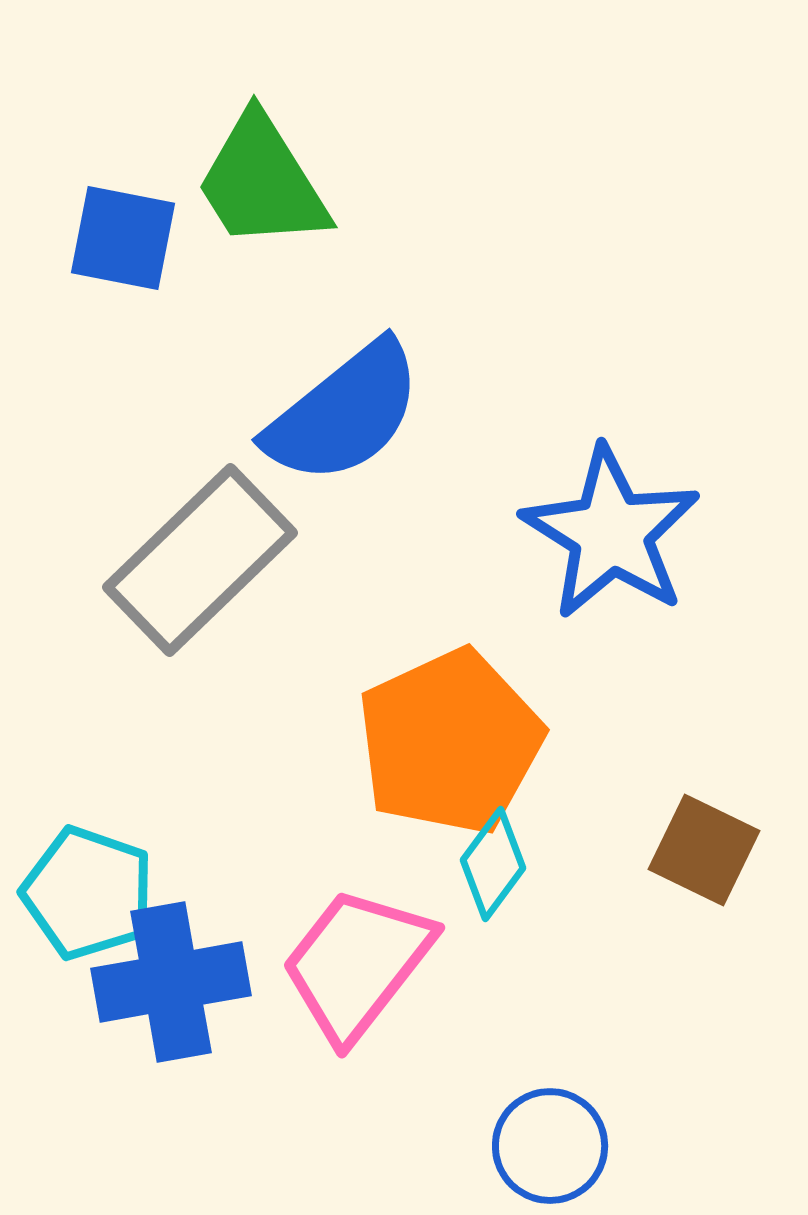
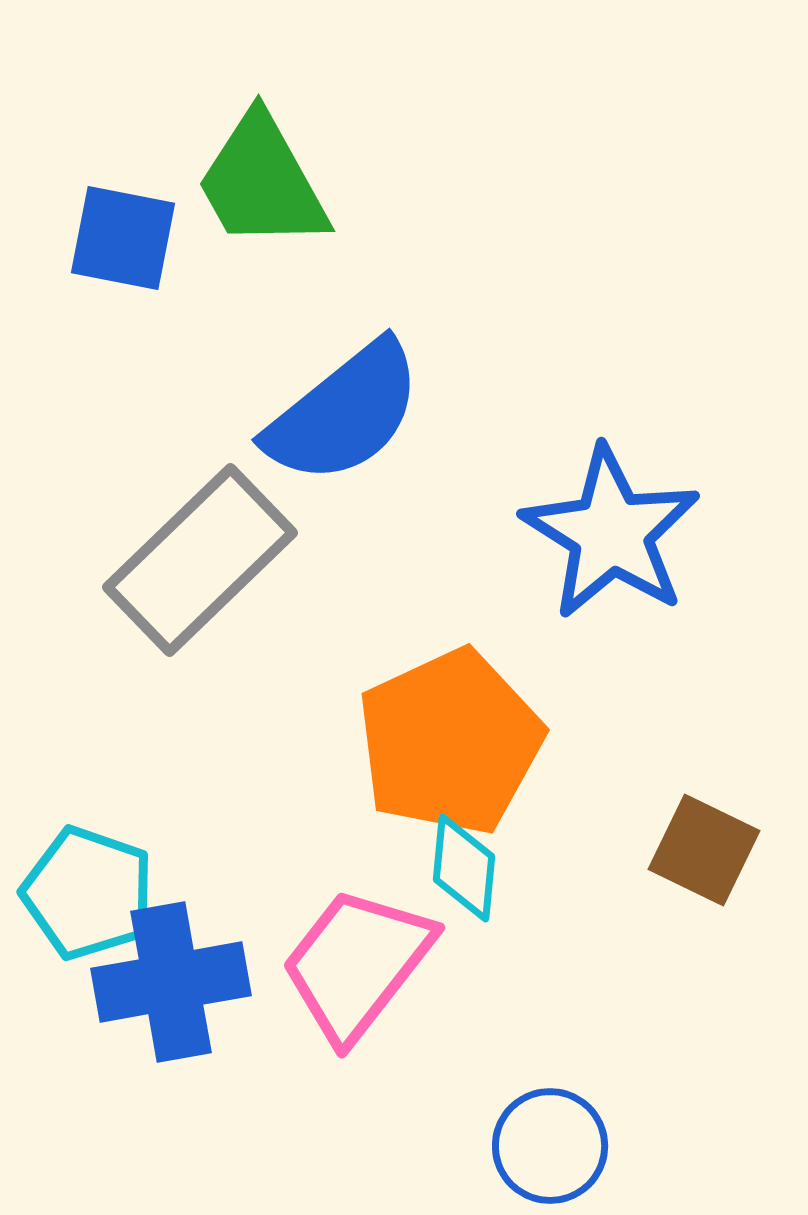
green trapezoid: rotated 3 degrees clockwise
cyan diamond: moved 29 px left, 4 px down; rotated 31 degrees counterclockwise
